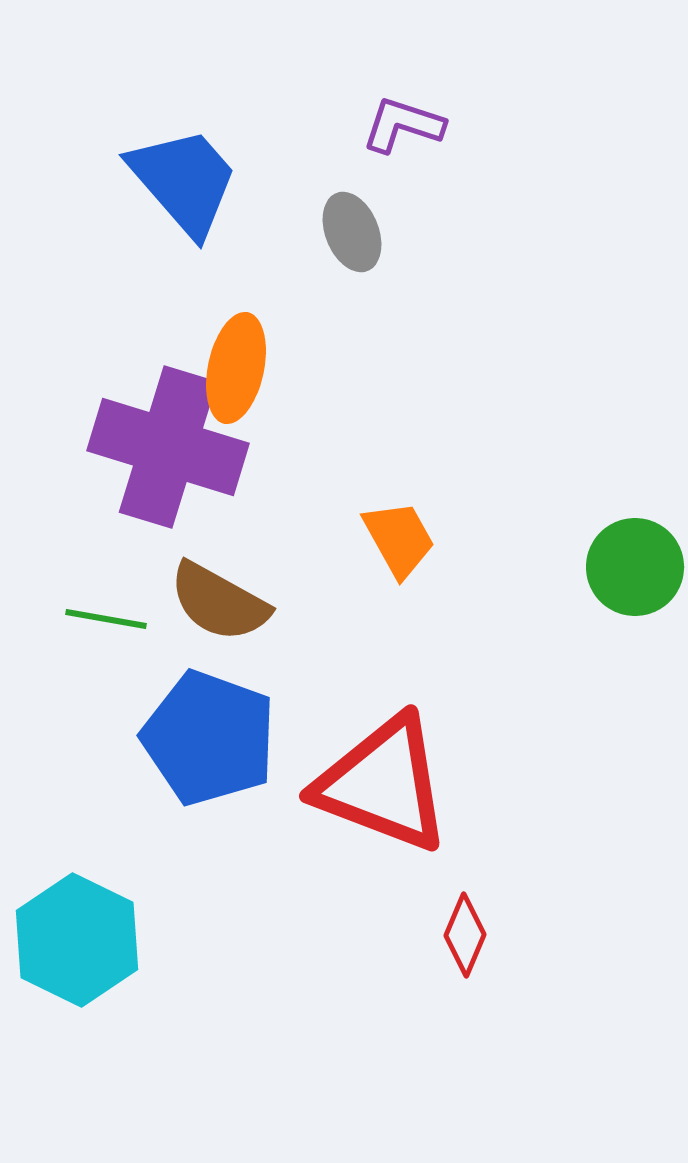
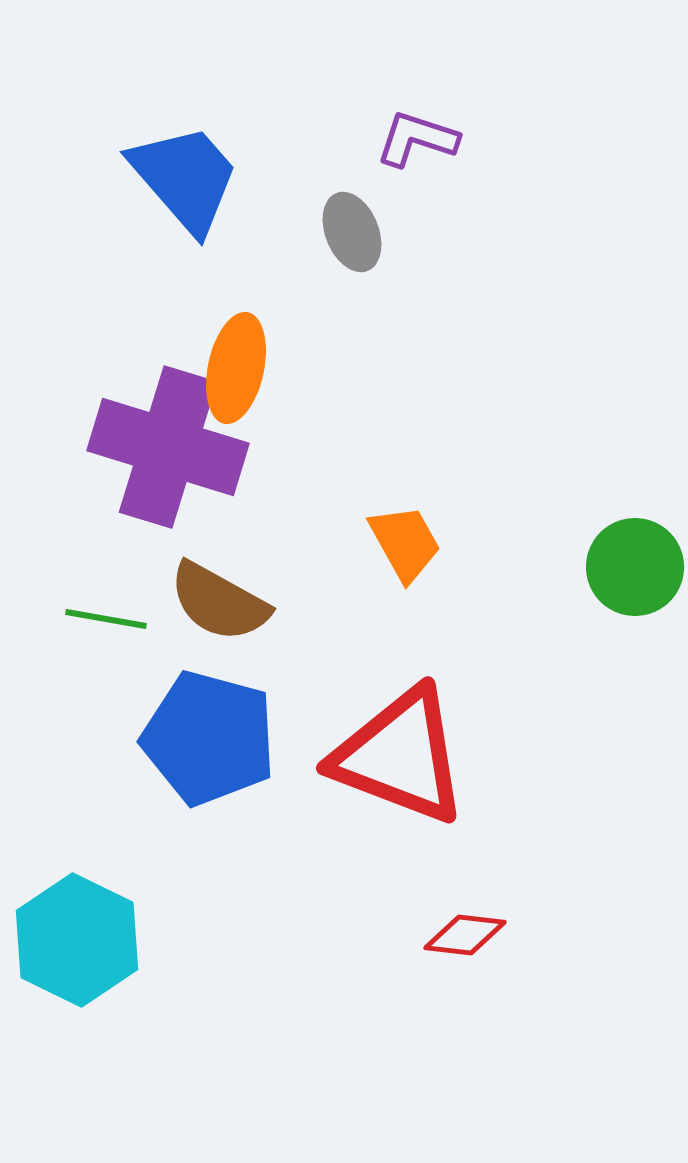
purple L-shape: moved 14 px right, 14 px down
blue trapezoid: moved 1 px right, 3 px up
orange trapezoid: moved 6 px right, 4 px down
blue pentagon: rotated 5 degrees counterclockwise
red triangle: moved 17 px right, 28 px up
red diamond: rotated 74 degrees clockwise
